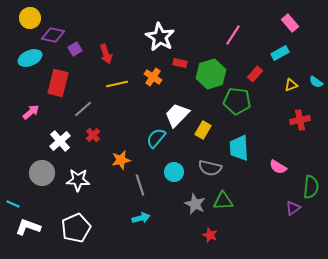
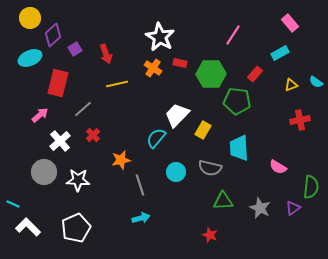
purple diamond at (53, 35): rotated 55 degrees counterclockwise
green hexagon at (211, 74): rotated 16 degrees clockwise
orange cross at (153, 77): moved 9 px up
pink arrow at (31, 112): moved 9 px right, 3 px down
cyan circle at (174, 172): moved 2 px right
gray circle at (42, 173): moved 2 px right, 1 px up
gray star at (195, 204): moved 65 px right, 4 px down
white L-shape at (28, 227): rotated 25 degrees clockwise
